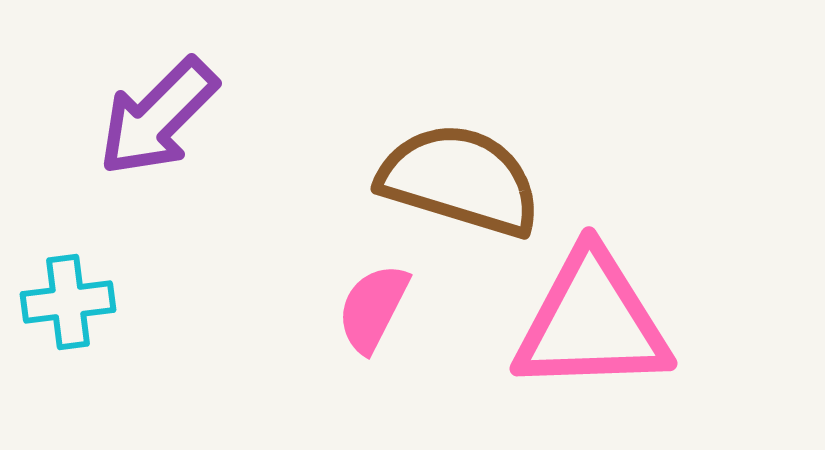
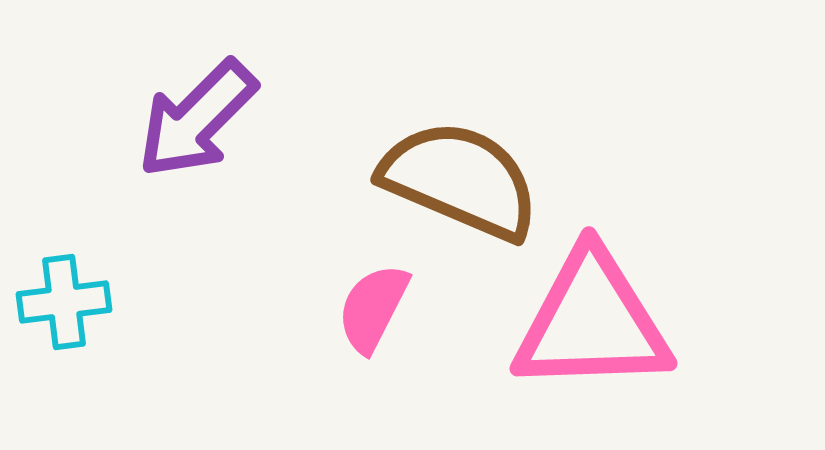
purple arrow: moved 39 px right, 2 px down
brown semicircle: rotated 6 degrees clockwise
cyan cross: moved 4 px left
